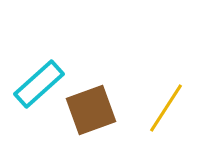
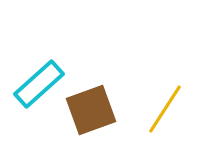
yellow line: moved 1 px left, 1 px down
